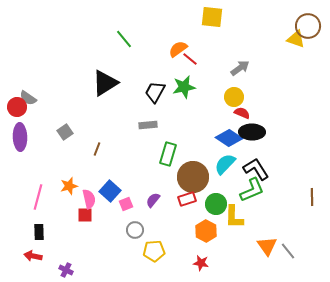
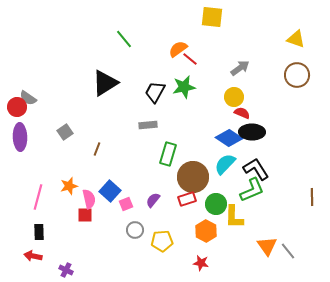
brown circle at (308, 26): moved 11 px left, 49 px down
yellow pentagon at (154, 251): moved 8 px right, 10 px up
